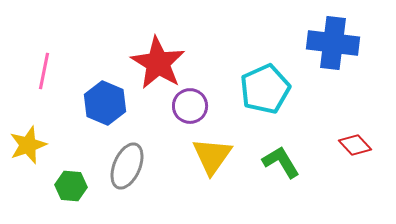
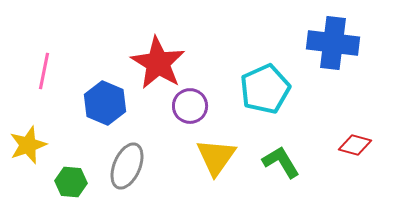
red diamond: rotated 32 degrees counterclockwise
yellow triangle: moved 4 px right, 1 px down
green hexagon: moved 4 px up
